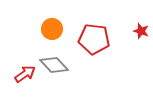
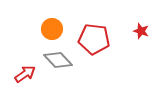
gray diamond: moved 4 px right, 5 px up
